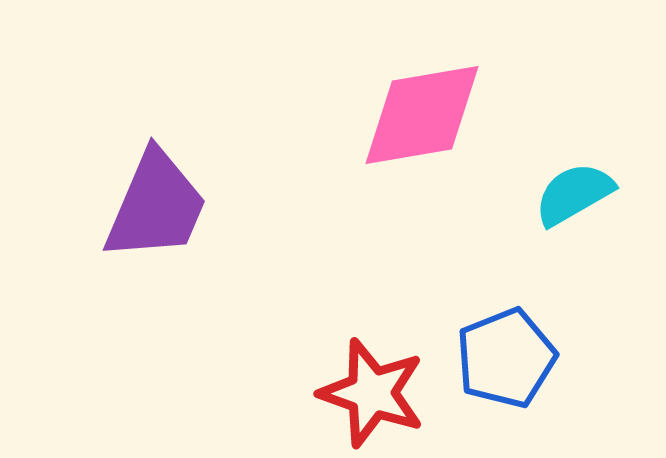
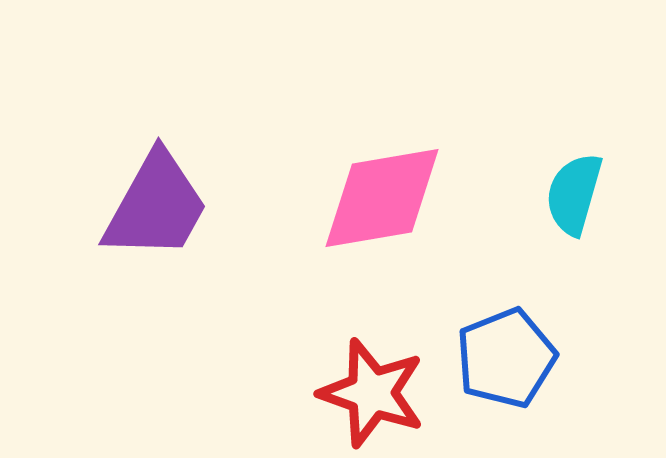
pink diamond: moved 40 px left, 83 px down
cyan semicircle: rotated 44 degrees counterclockwise
purple trapezoid: rotated 6 degrees clockwise
